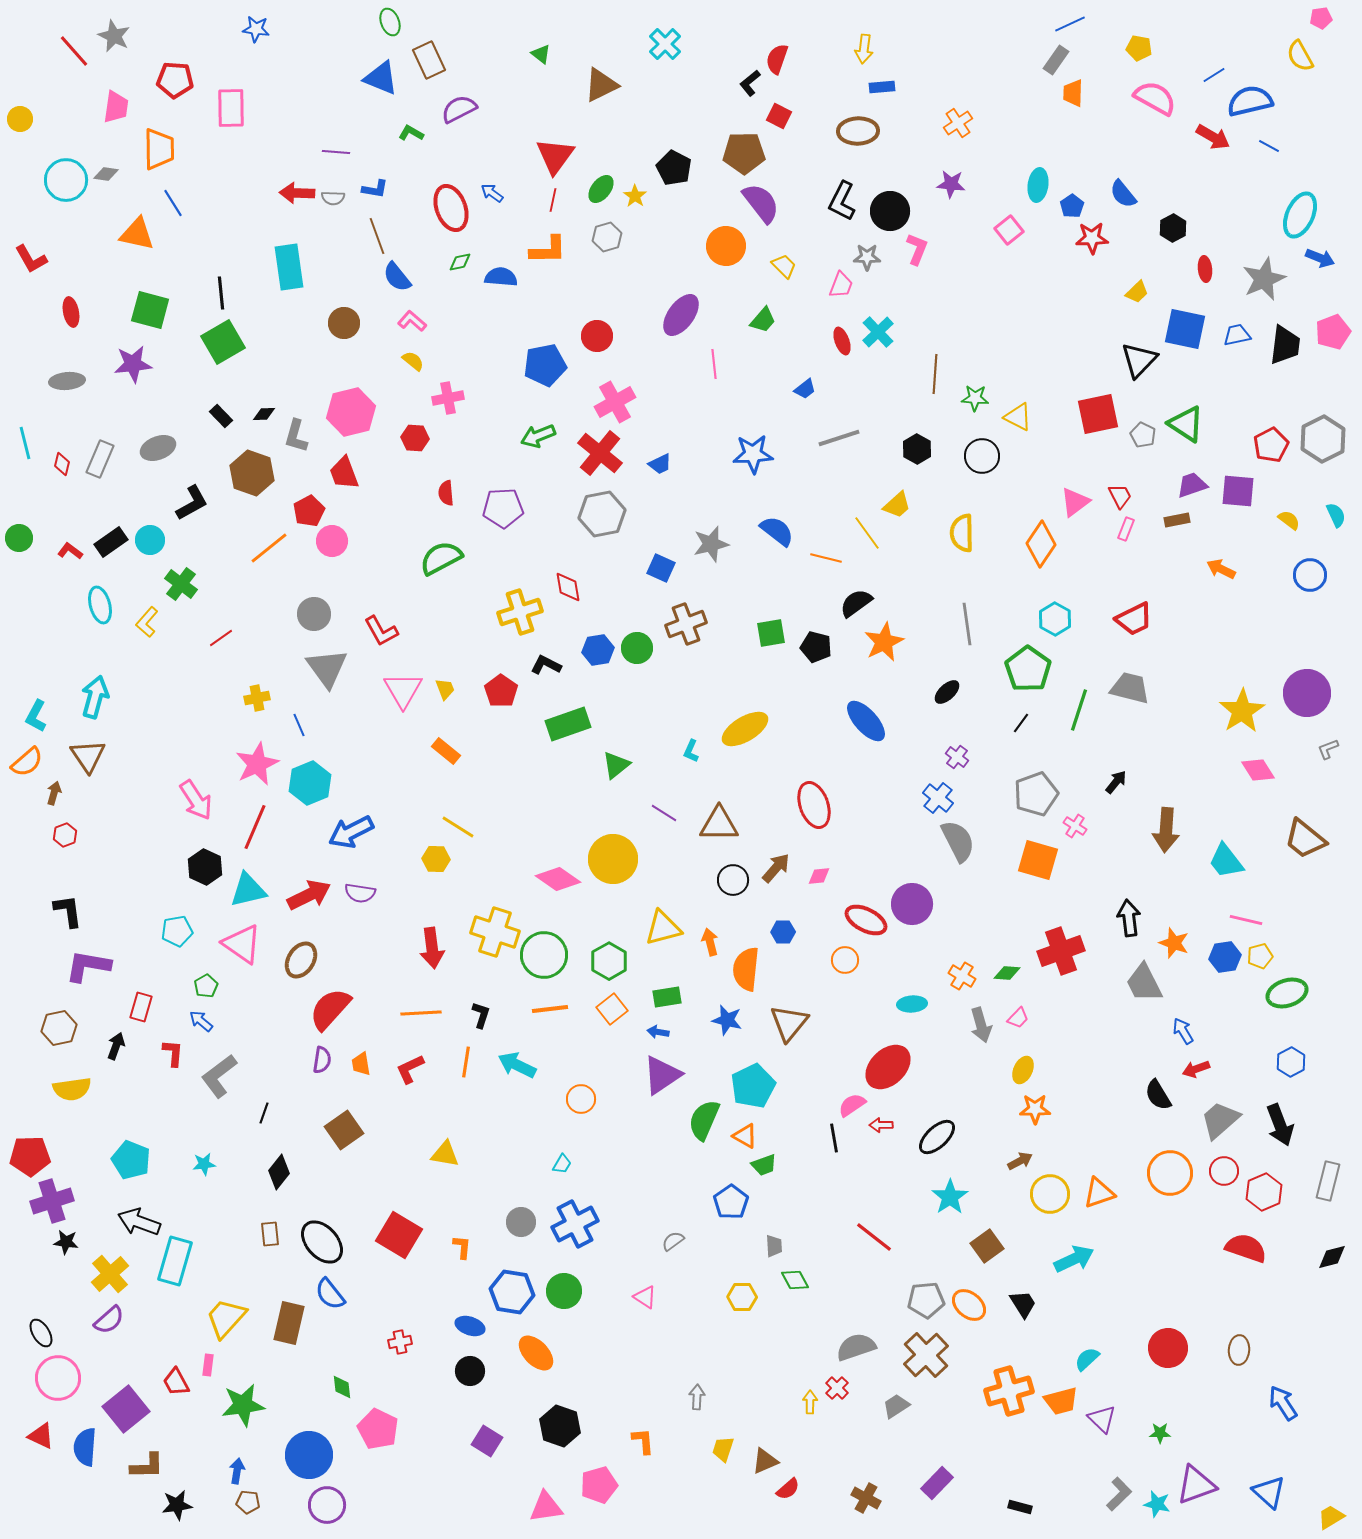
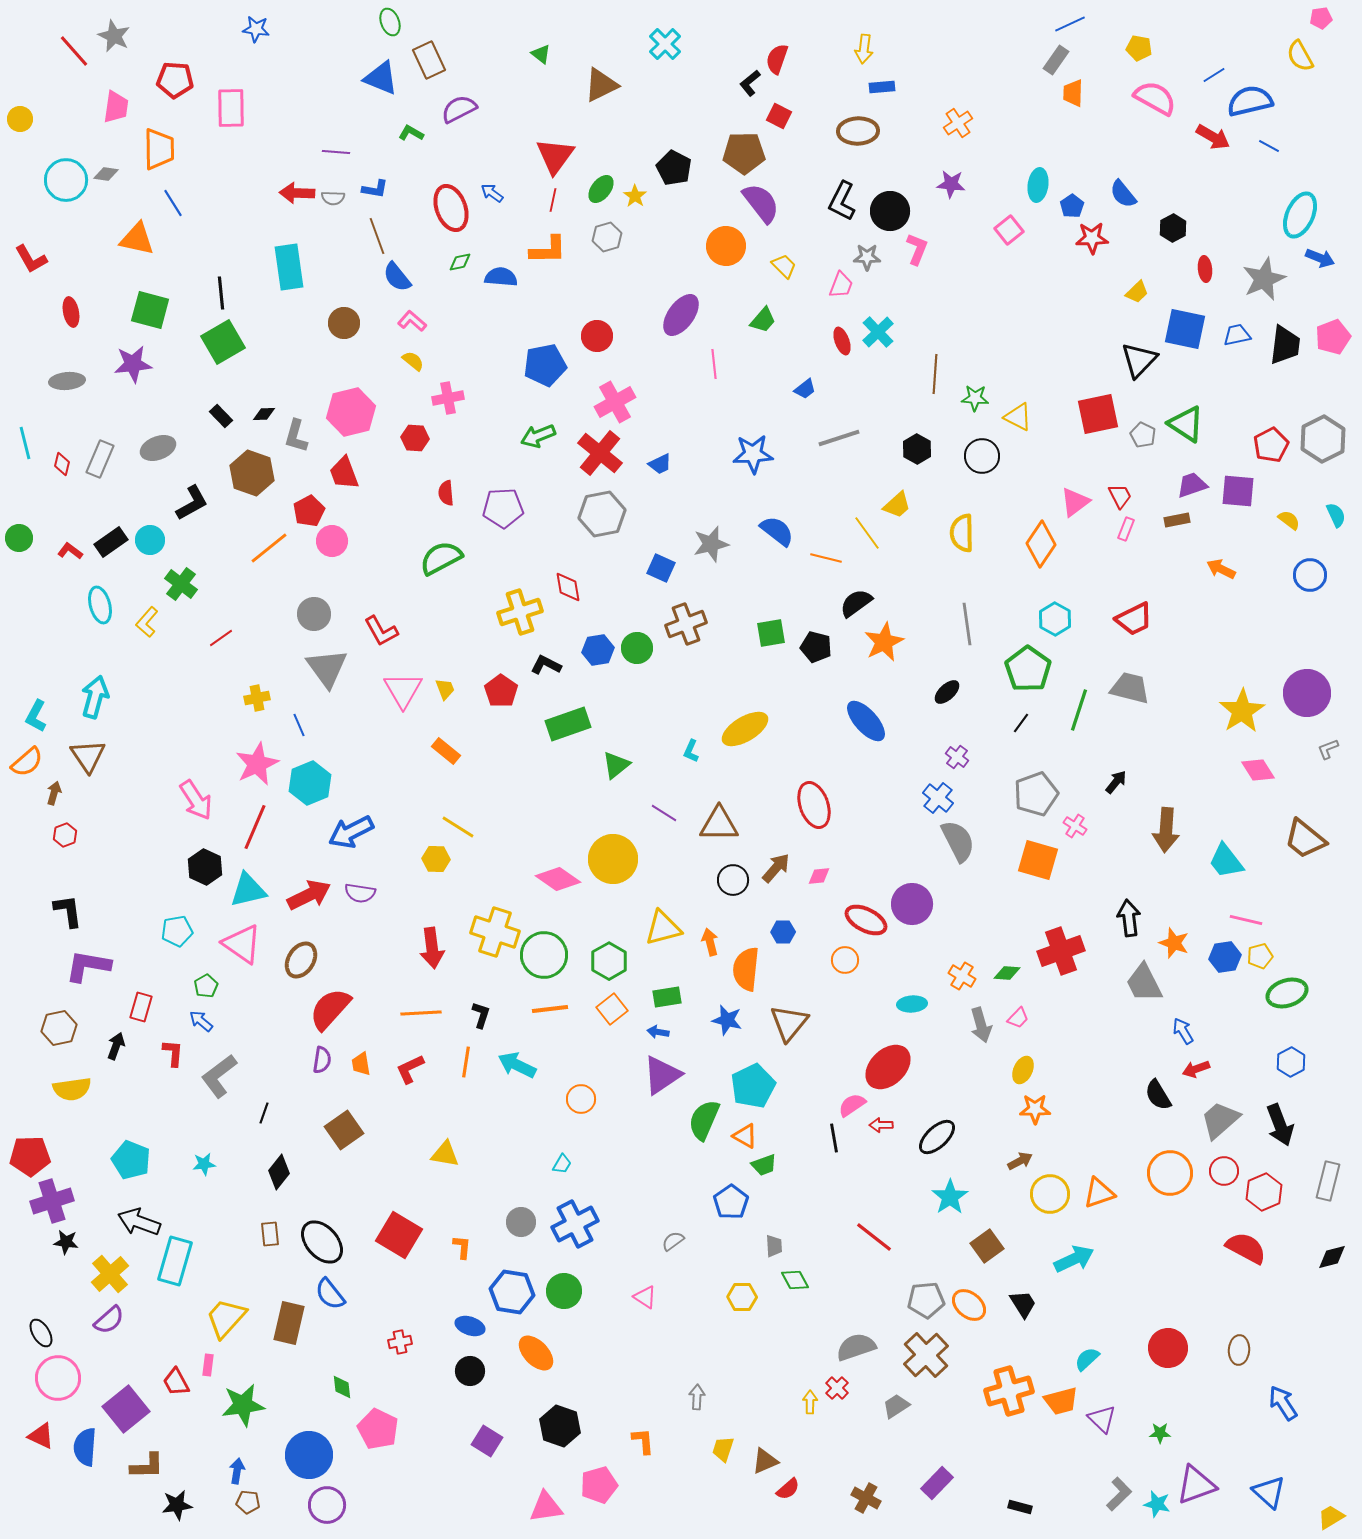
orange triangle at (137, 234): moved 5 px down
pink pentagon at (1333, 332): moved 5 px down
red semicircle at (1246, 1248): rotated 9 degrees clockwise
